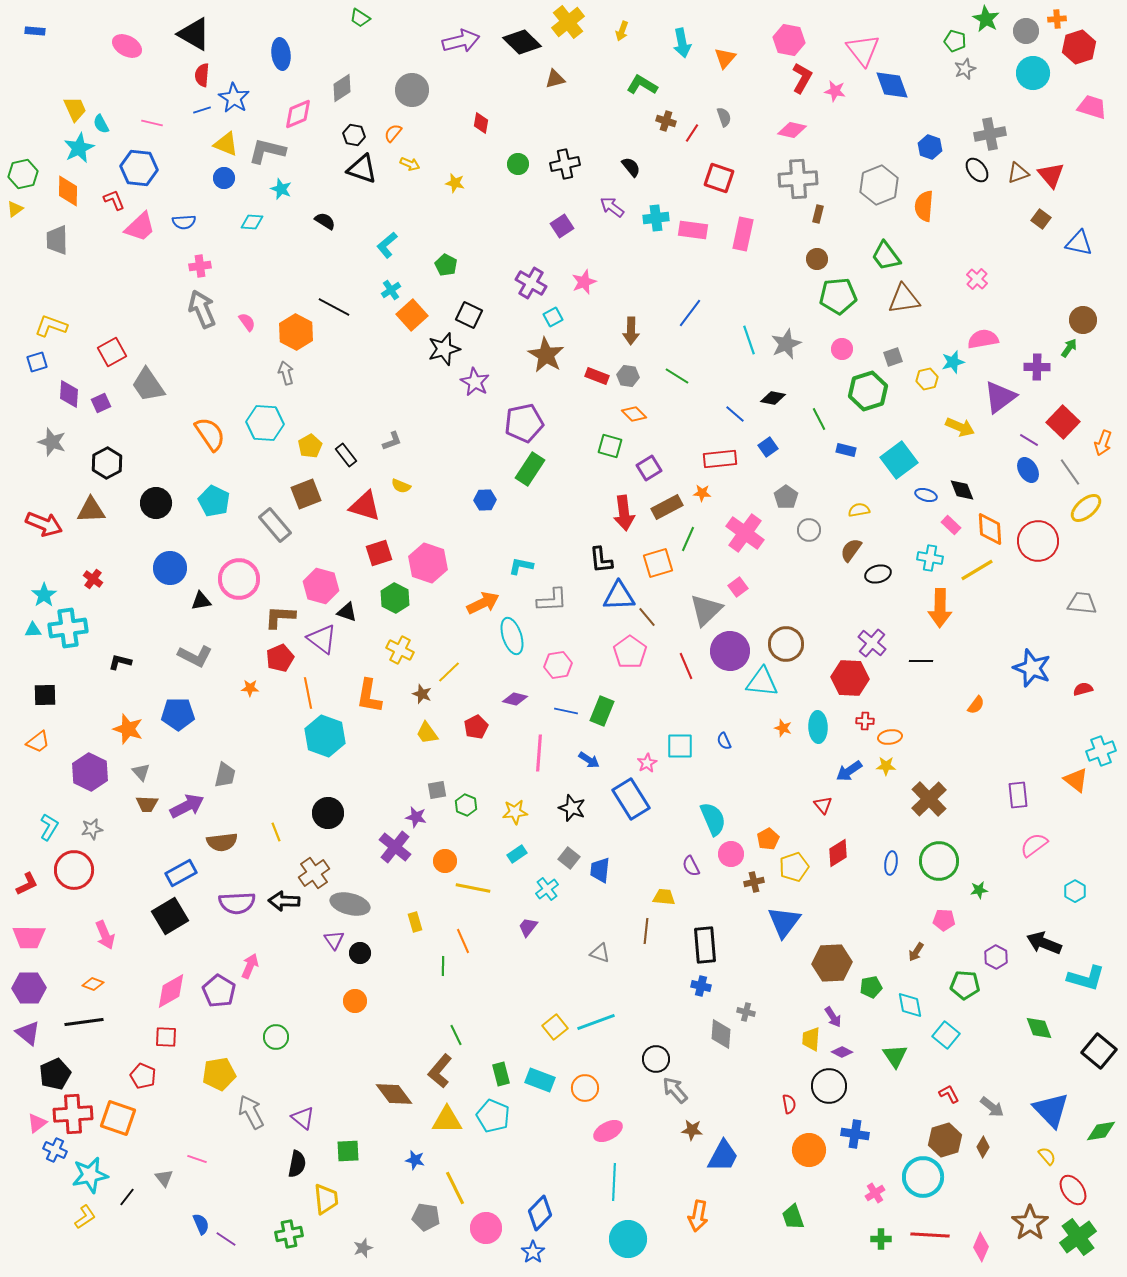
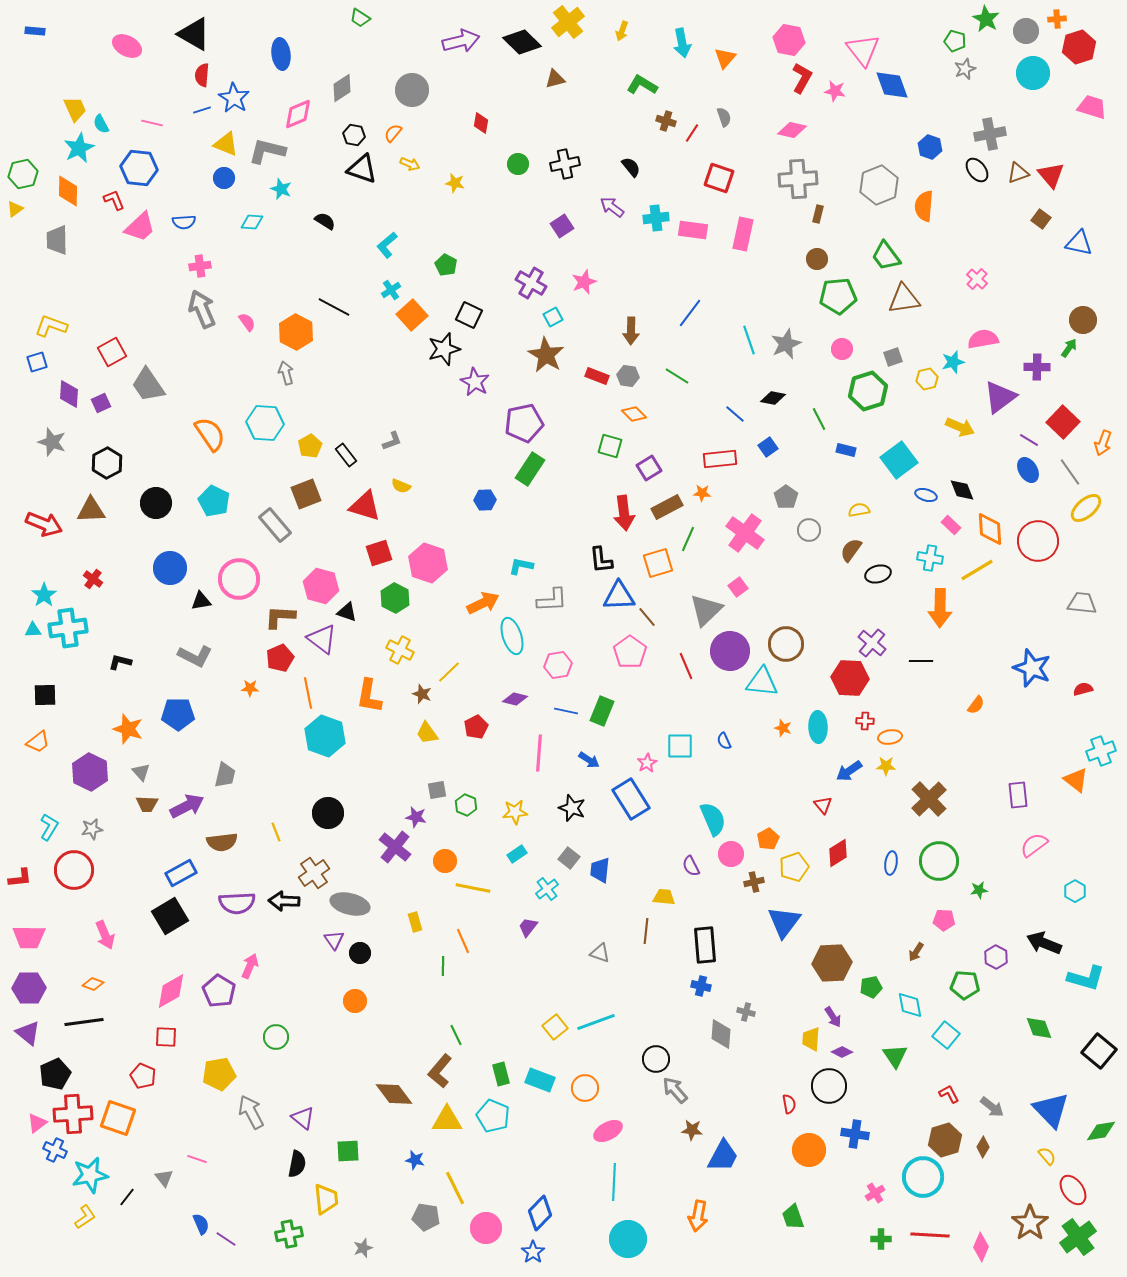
red L-shape at (27, 884): moved 7 px left, 6 px up; rotated 20 degrees clockwise
